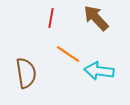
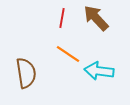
red line: moved 11 px right
